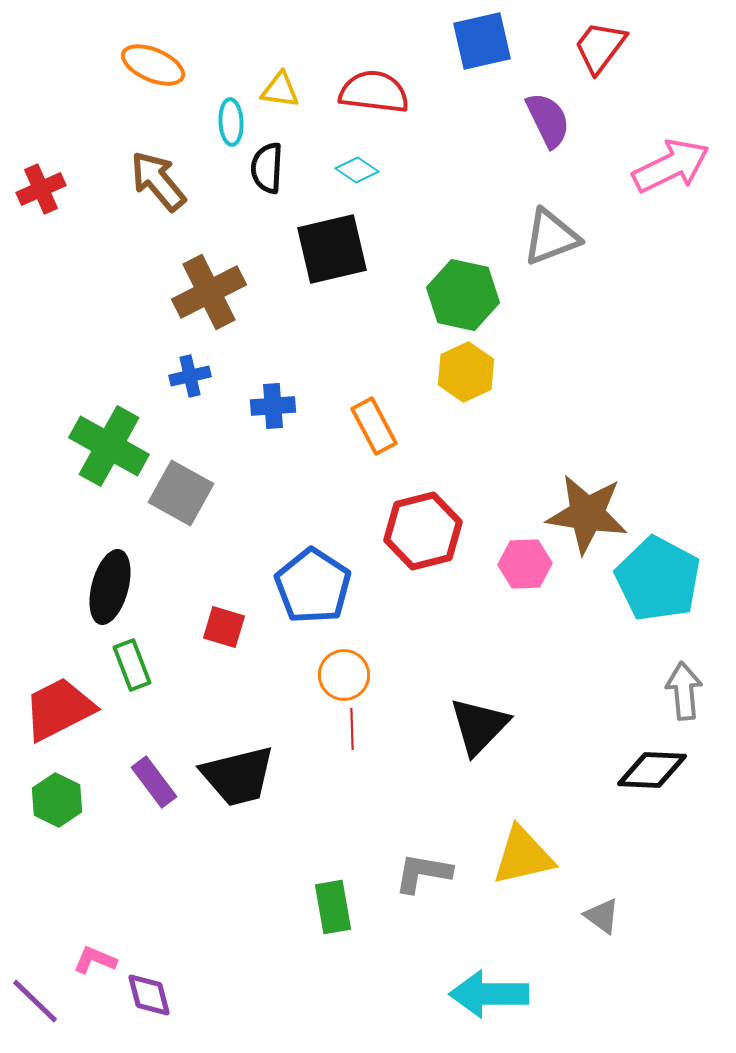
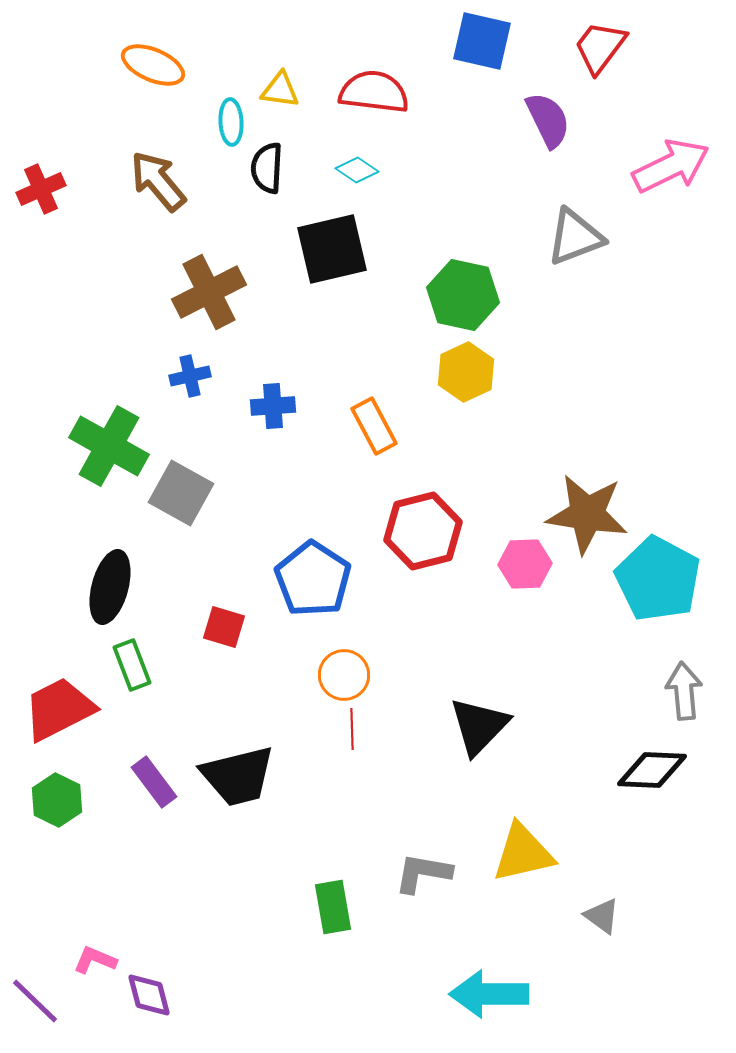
blue square at (482, 41): rotated 26 degrees clockwise
gray triangle at (551, 237): moved 24 px right
blue pentagon at (313, 586): moved 7 px up
yellow triangle at (523, 856): moved 3 px up
